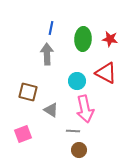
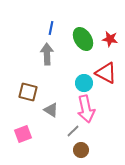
green ellipse: rotated 35 degrees counterclockwise
cyan circle: moved 7 px right, 2 px down
pink arrow: moved 1 px right
gray line: rotated 48 degrees counterclockwise
brown circle: moved 2 px right
